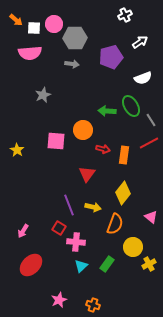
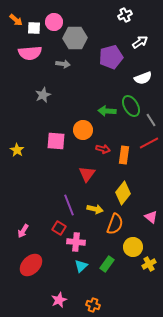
pink circle: moved 2 px up
gray arrow: moved 9 px left
yellow arrow: moved 2 px right, 2 px down
